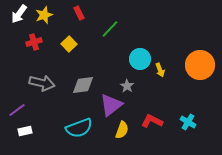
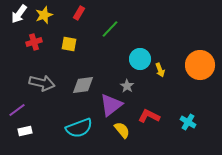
red rectangle: rotated 56 degrees clockwise
yellow square: rotated 35 degrees counterclockwise
red L-shape: moved 3 px left, 5 px up
yellow semicircle: rotated 60 degrees counterclockwise
